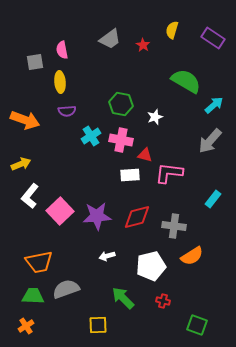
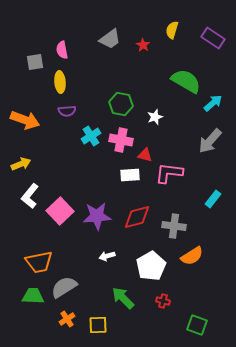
cyan arrow: moved 1 px left, 2 px up
white pentagon: rotated 16 degrees counterclockwise
gray semicircle: moved 2 px left, 2 px up; rotated 12 degrees counterclockwise
orange cross: moved 41 px right, 7 px up
